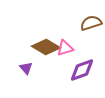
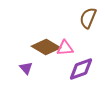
brown semicircle: moved 3 px left, 5 px up; rotated 50 degrees counterclockwise
pink triangle: rotated 12 degrees clockwise
purple diamond: moved 1 px left, 1 px up
